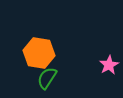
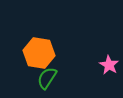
pink star: rotated 12 degrees counterclockwise
